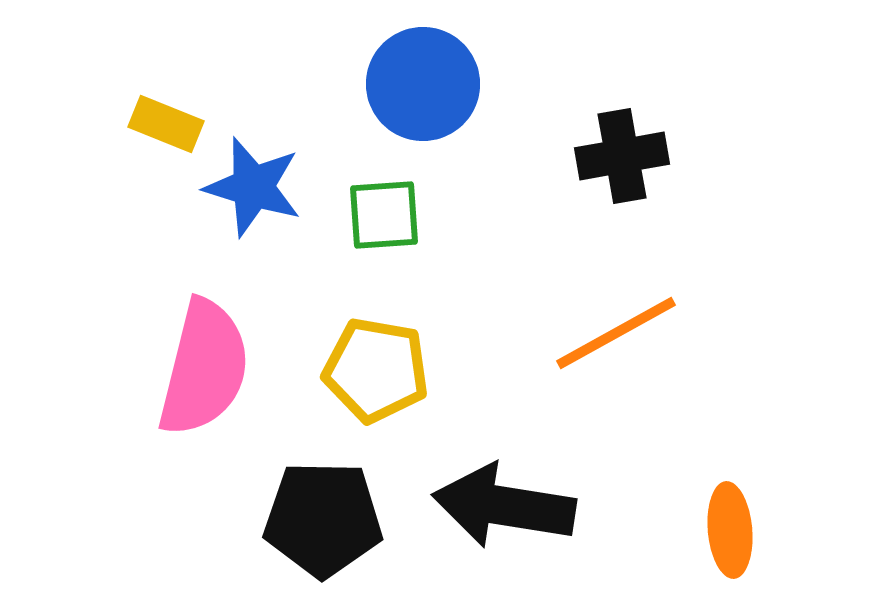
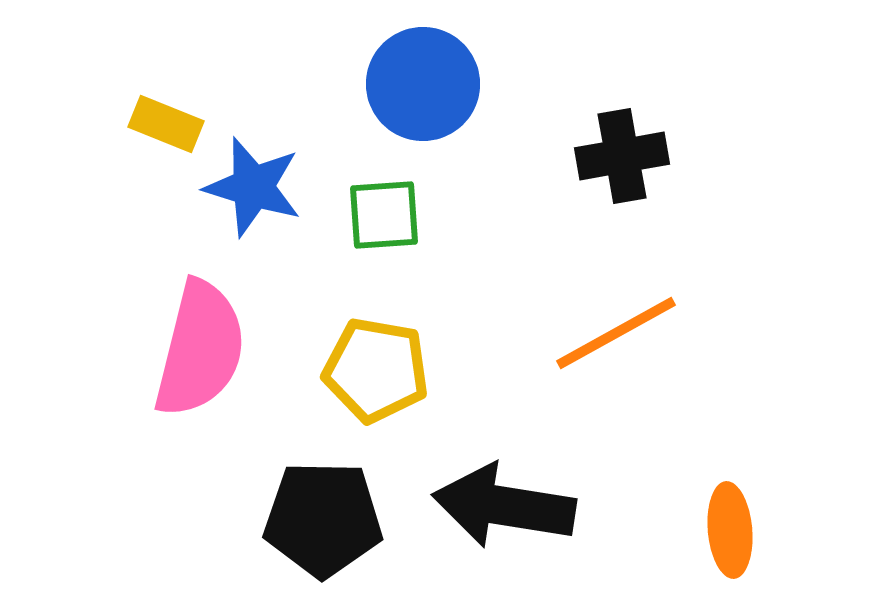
pink semicircle: moved 4 px left, 19 px up
